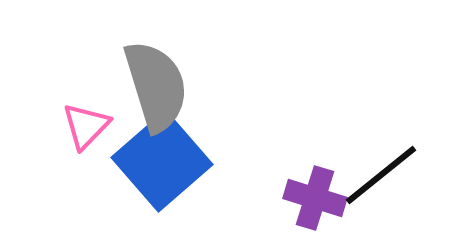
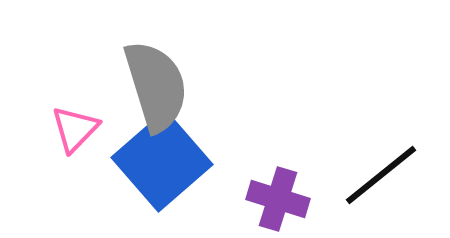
pink triangle: moved 11 px left, 3 px down
purple cross: moved 37 px left, 1 px down
